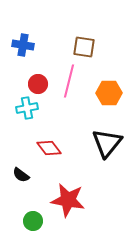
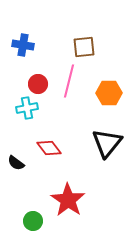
brown square: rotated 15 degrees counterclockwise
black semicircle: moved 5 px left, 12 px up
red star: rotated 24 degrees clockwise
